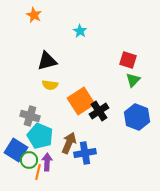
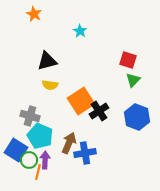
orange star: moved 1 px up
purple arrow: moved 2 px left, 2 px up
